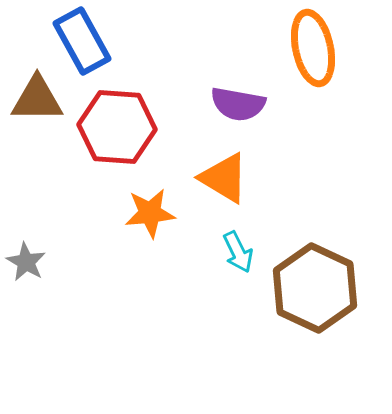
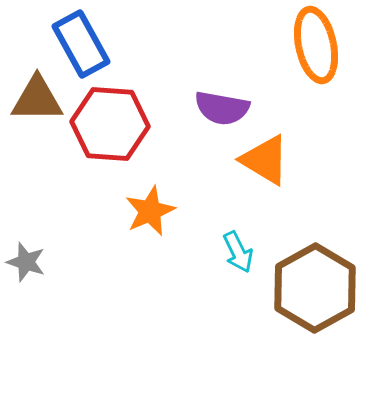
blue rectangle: moved 1 px left, 3 px down
orange ellipse: moved 3 px right, 3 px up
purple semicircle: moved 16 px left, 4 px down
red hexagon: moved 7 px left, 3 px up
orange triangle: moved 41 px right, 18 px up
orange star: moved 2 px up; rotated 18 degrees counterclockwise
gray star: rotated 12 degrees counterclockwise
brown hexagon: rotated 6 degrees clockwise
